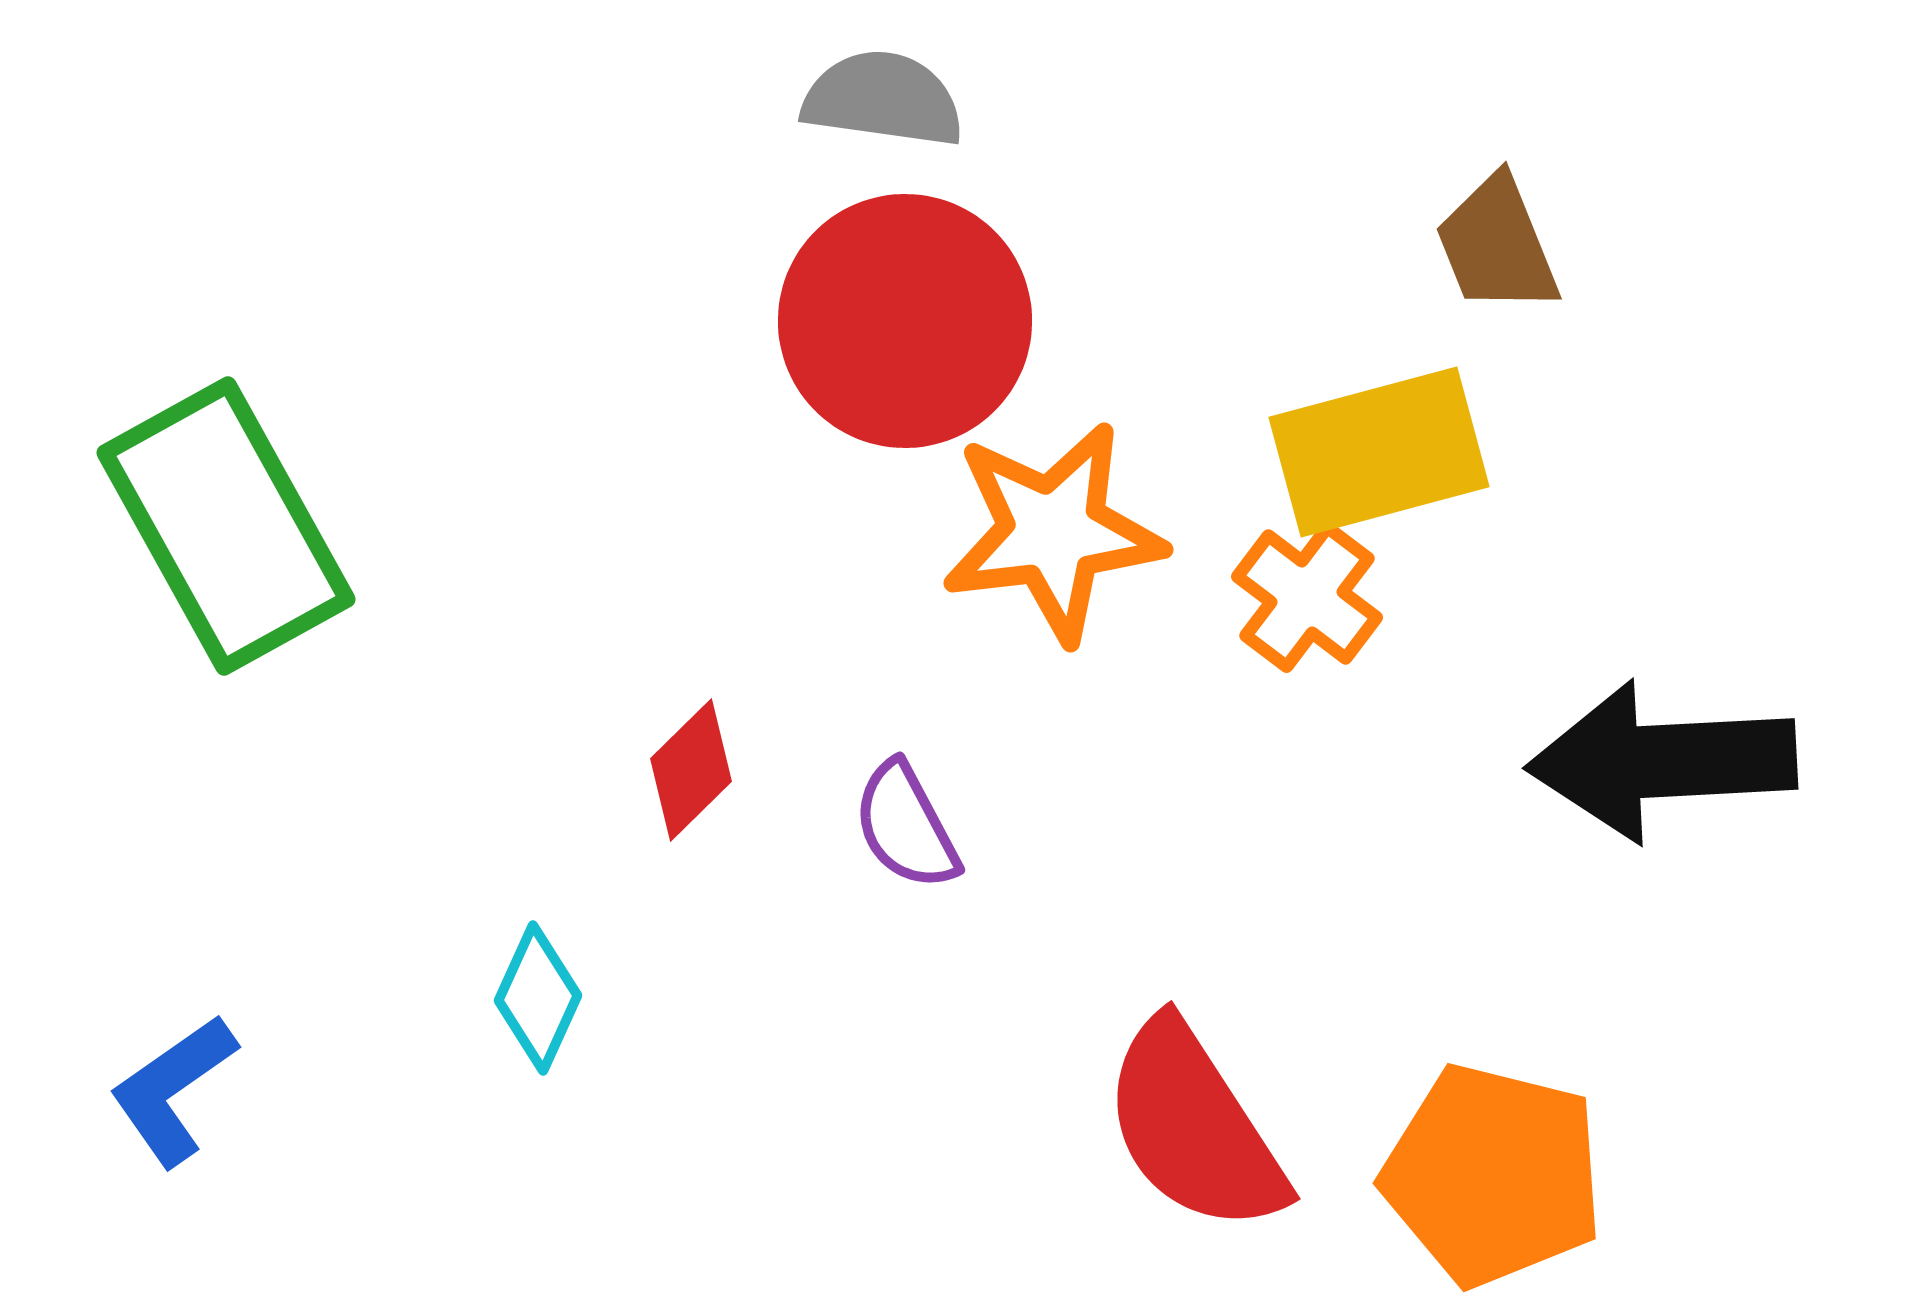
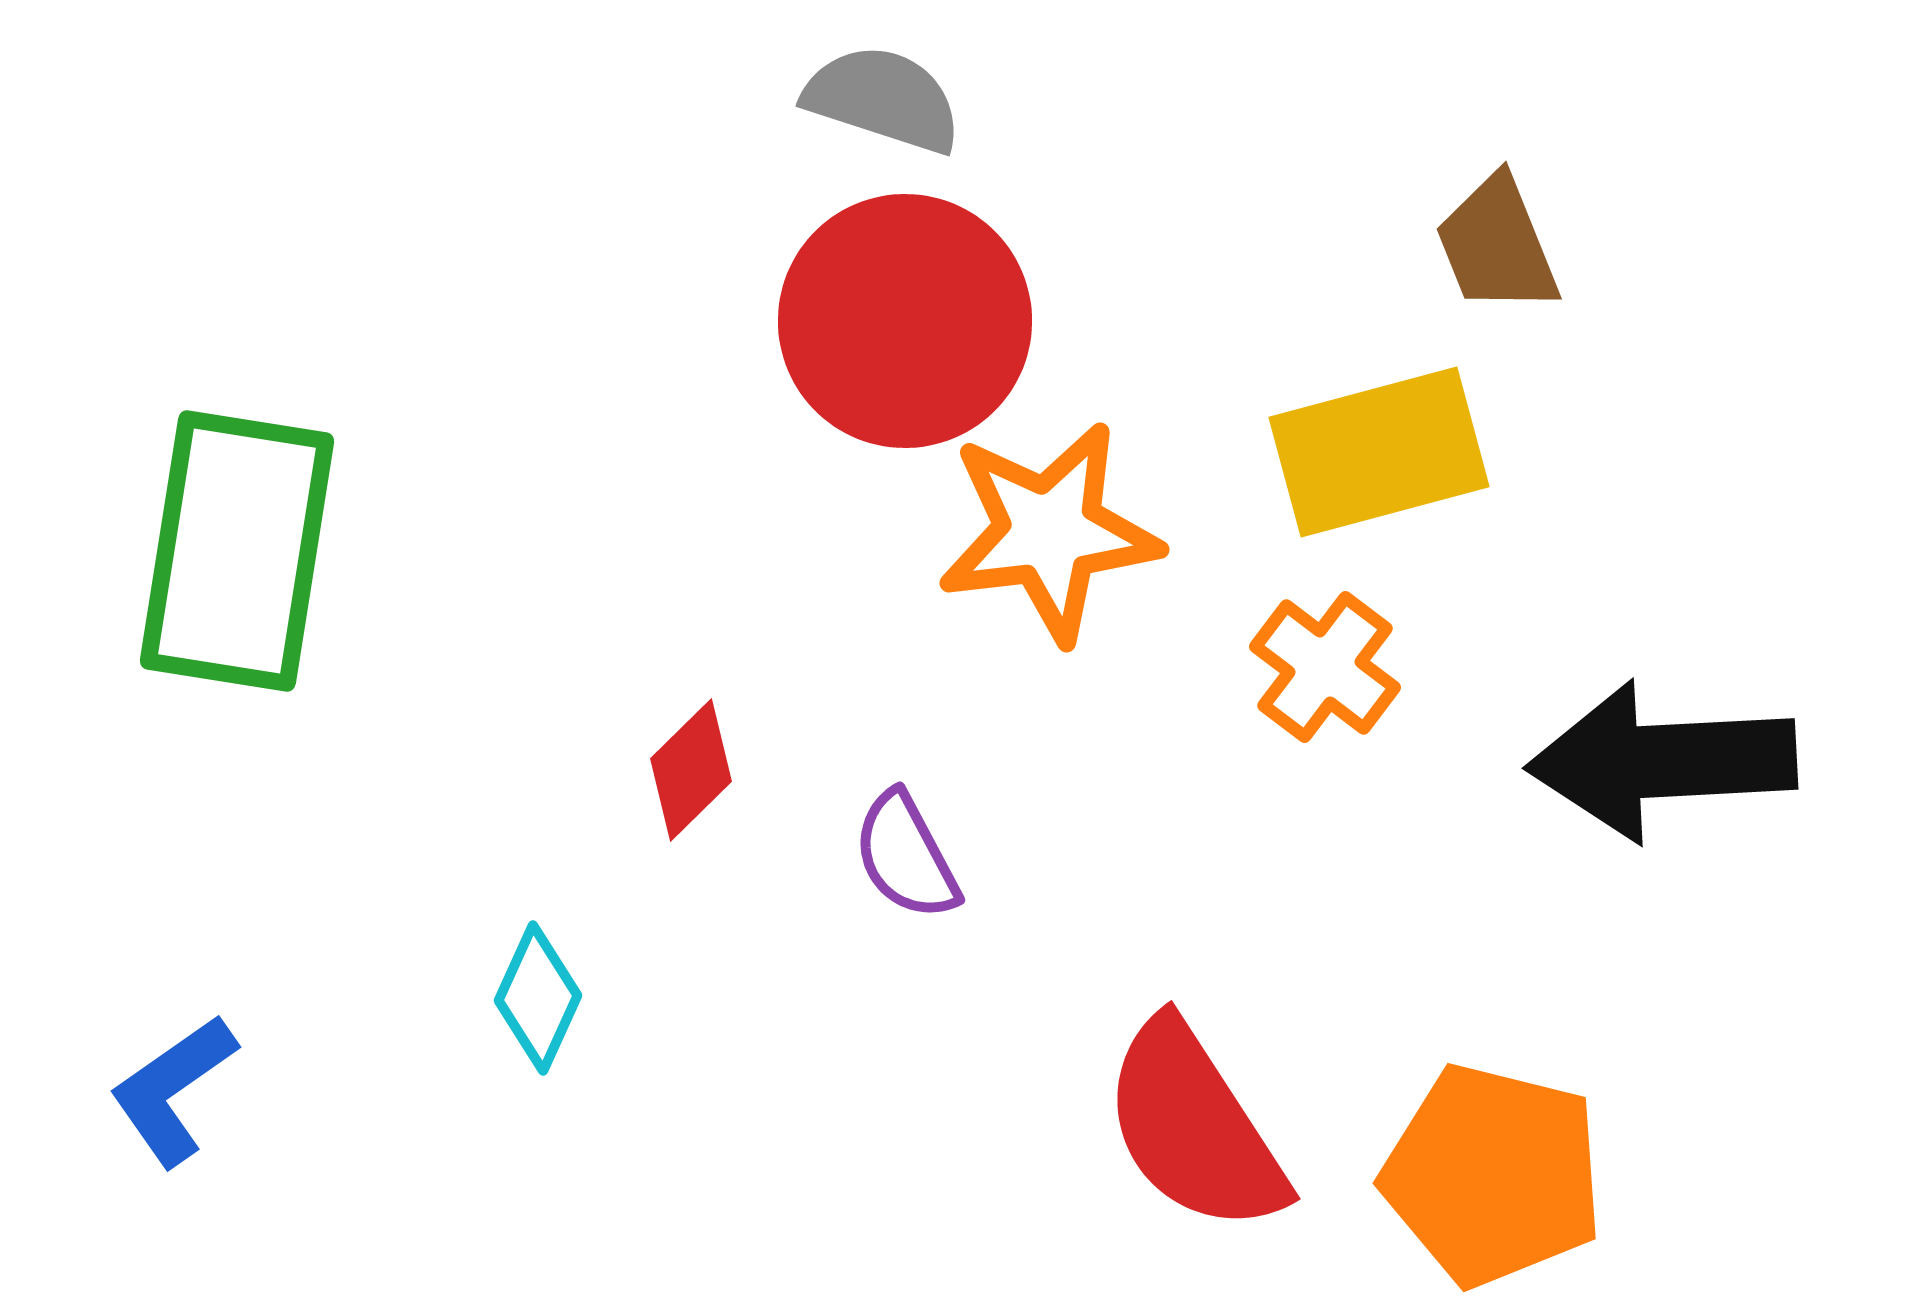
gray semicircle: rotated 10 degrees clockwise
green rectangle: moved 11 px right, 25 px down; rotated 38 degrees clockwise
orange star: moved 4 px left
orange cross: moved 18 px right, 70 px down
purple semicircle: moved 30 px down
